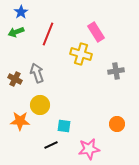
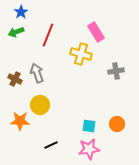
red line: moved 1 px down
cyan square: moved 25 px right
